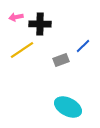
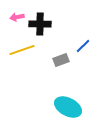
pink arrow: moved 1 px right
yellow line: rotated 15 degrees clockwise
